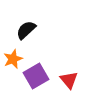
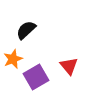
purple square: moved 1 px down
red triangle: moved 14 px up
